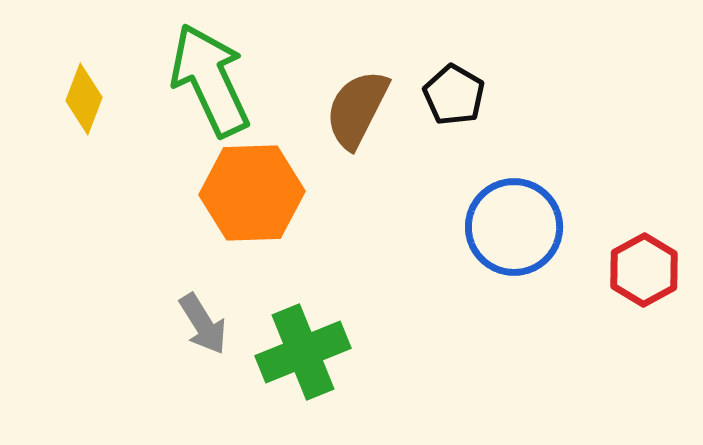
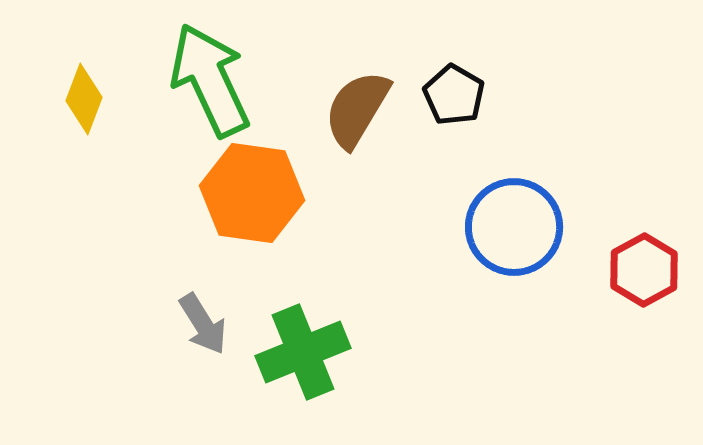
brown semicircle: rotated 4 degrees clockwise
orange hexagon: rotated 10 degrees clockwise
